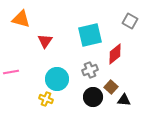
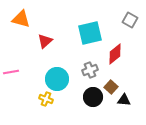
gray square: moved 1 px up
cyan square: moved 2 px up
red triangle: rotated 14 degrees clockwise
